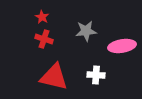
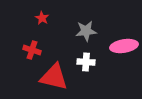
red star: moved 1 px down
red cross: moved 12 px left, 11 px down
pink ellipse: moved 2 px right
white cross: moved 10 px left, 13 px up
